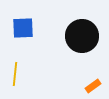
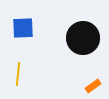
black circle: moved 1 px right, 2 px down
yellow line: moved 3 px right
